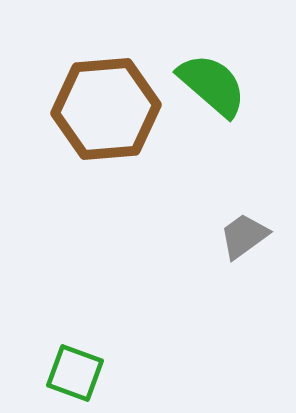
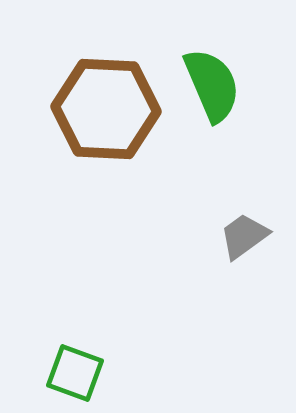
green semicircle: rotated 26 degrees clockwise
brown hexagon: rotated 8 degrees clockwise
